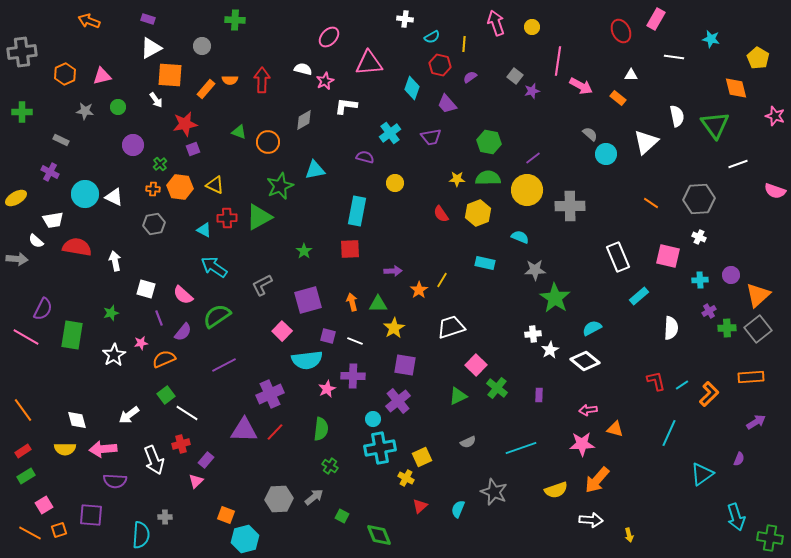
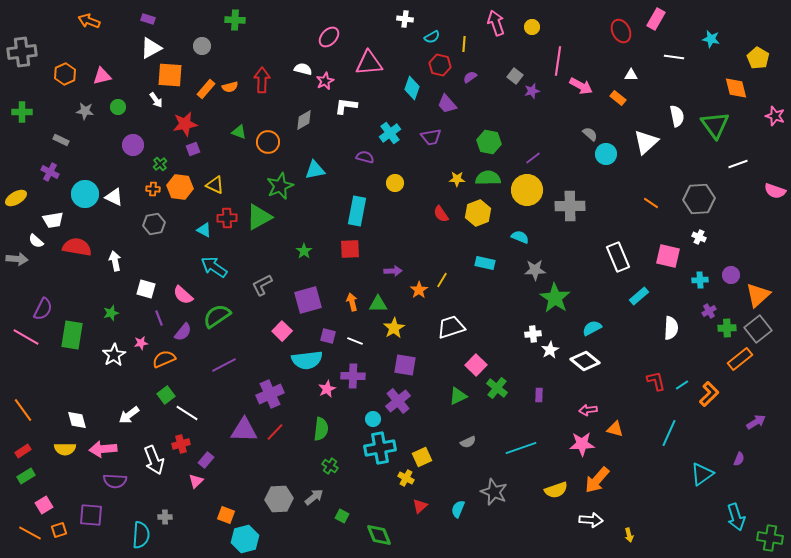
orange semicircle at (230, 80): moved 7 px down; rotated 14 degrees counterclockwise
orange rectangle at (751, 377): moved 11 px left, 18 px up; rotated 35 degrees counterclockwise
